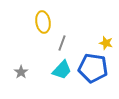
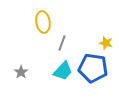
cyan trapezoid: moved 1 px right, 1 px down
